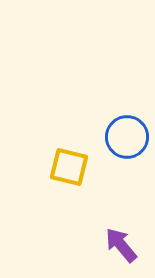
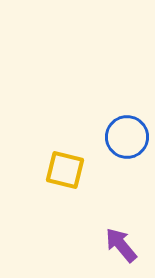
yellow square: moved 4 px left, 3 px down
